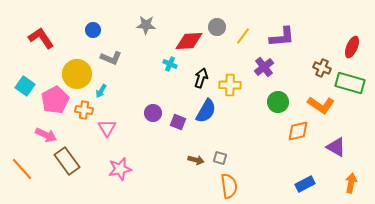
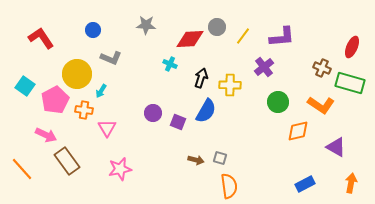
red diamond: moved 1 px right, 2 px up
